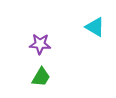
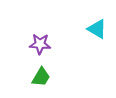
cyan triangle: moved 2 px right, 2 px down
